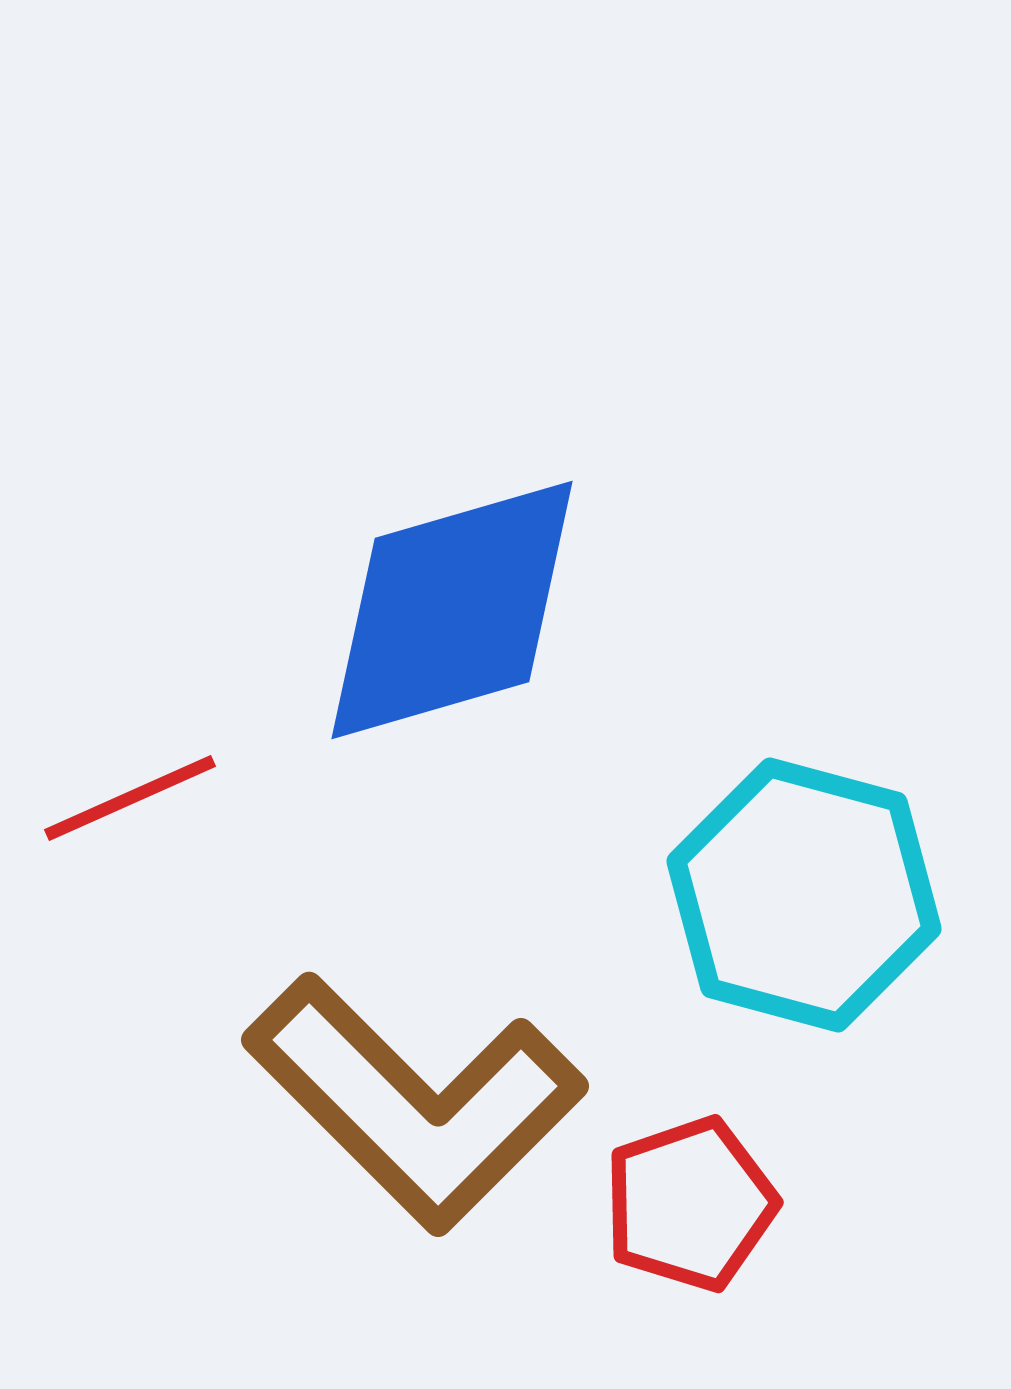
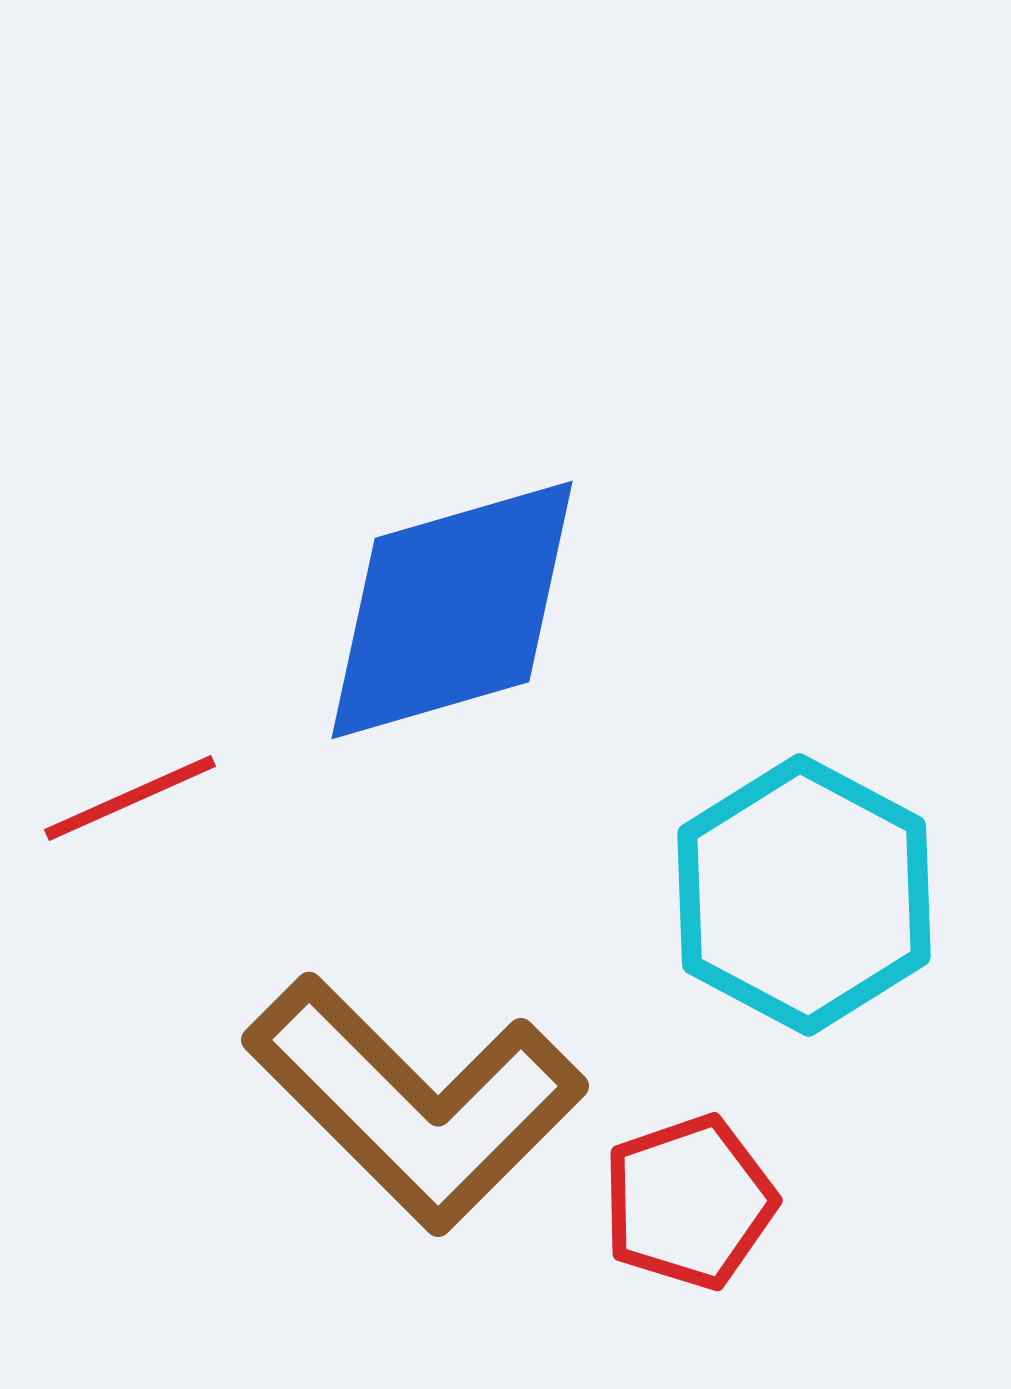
cyan hexagon: rotated 13 degrees clockwise
red pentagon: moved 1 px left, 2 px up
